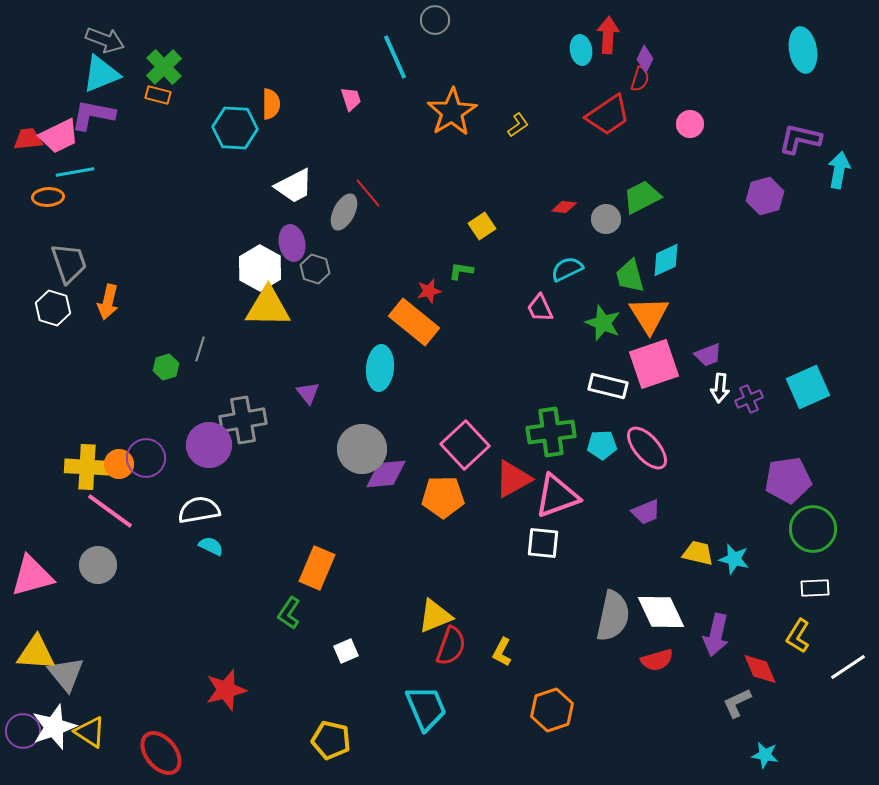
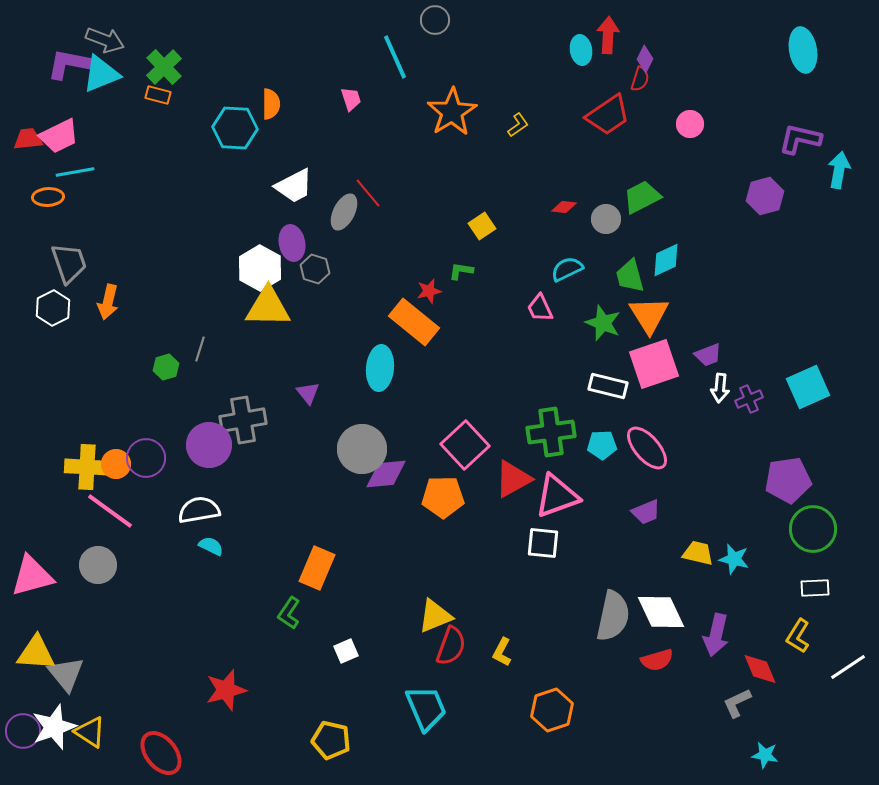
purple L-shape at (93, 115): moved 24 px left, 51 px up
white hexagon at (53, 308): rotated 16 degrees clockwise
orange circle at (119, 464): moved 3 px left
